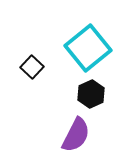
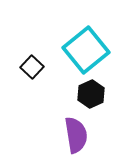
cyan square: moved 2 px left, 2 px down
purple semicircle: rotated 36 degrees counterclockwise
